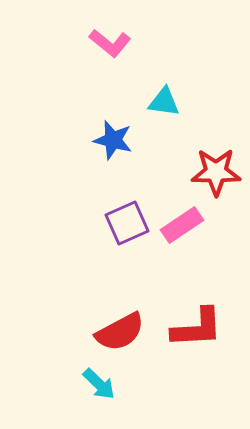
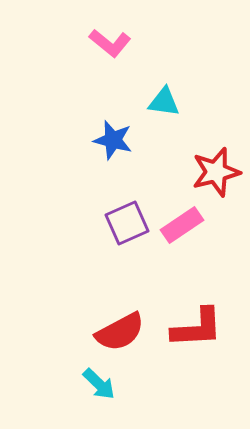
red star: rotated 15 degrees counterclockwise
